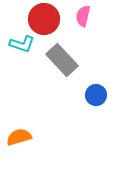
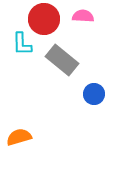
pink semicircle: rotated 80 degrees clockwise
cyan L-shape: rotated 70 degrees clockwise
gray rectangle: rotated 8 degrees counterclockwise
blue circle: moved 2 px left, 1 px up
